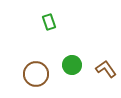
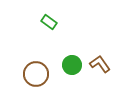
green rectangle: rotated 35 degrees counterclockwise
brown L-shape: moved 6 px left, 5 px up
